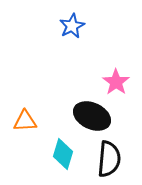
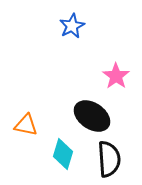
pink star: moved 6 px up
black ellipse: rotated 9 degrees clockwise
orange triangle: moved 1 px right, 4 px down; rotated 15 degrees clockwise
black semicircle: rotated 9 degrees counterclockwise
